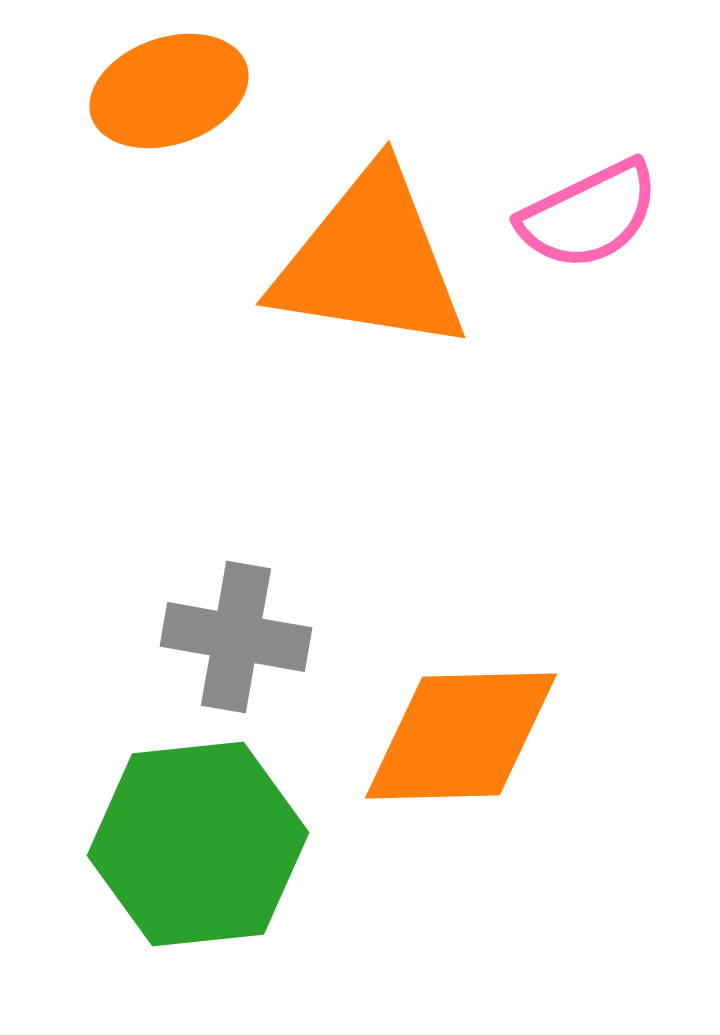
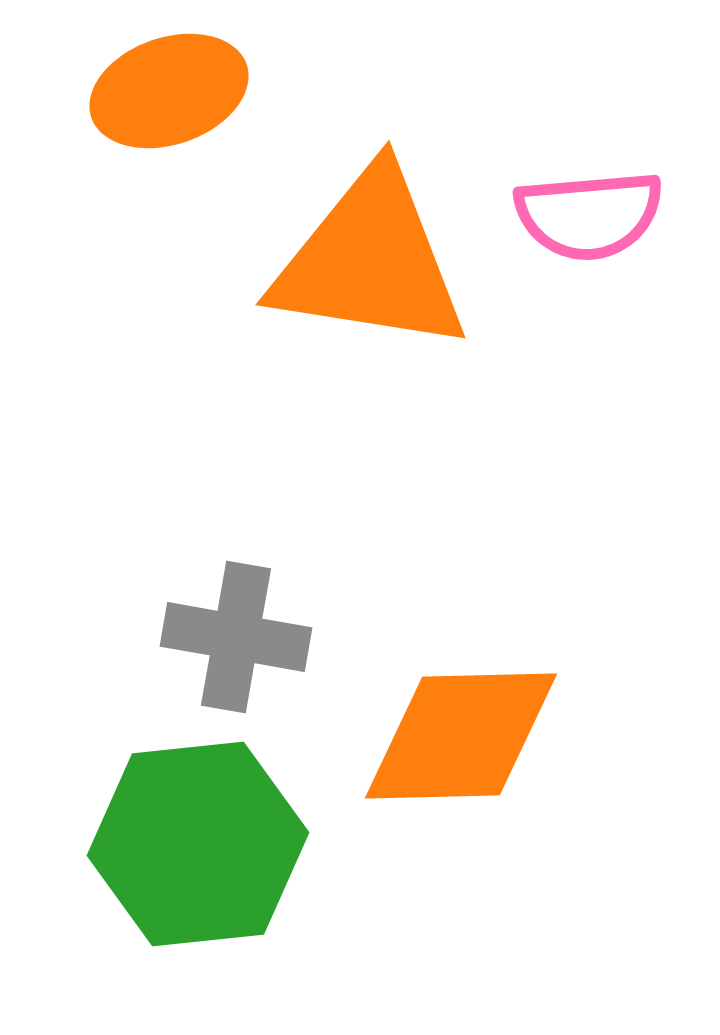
pink semicircle: rotated 21 degrees clockwise
